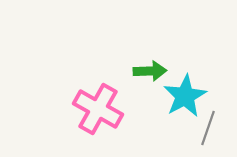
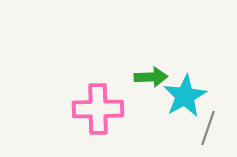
green arrow: moved 1 px right, 6 px down
pink cross: rotated 30 degrees counterclockwise
